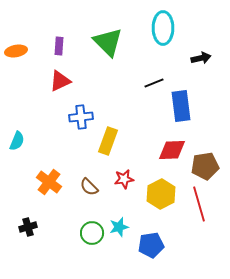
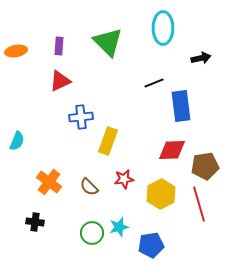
black cross: moved 7 px right, 5 px up; rotated 24 degrees clockwise
